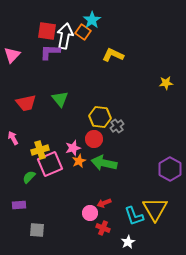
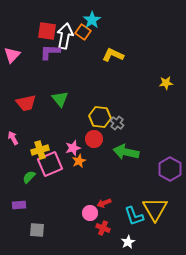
gray cross: moved 3 px up; rotated 16 degrees counterclockwise
green arrow: moved 22 px right, 11 px up
